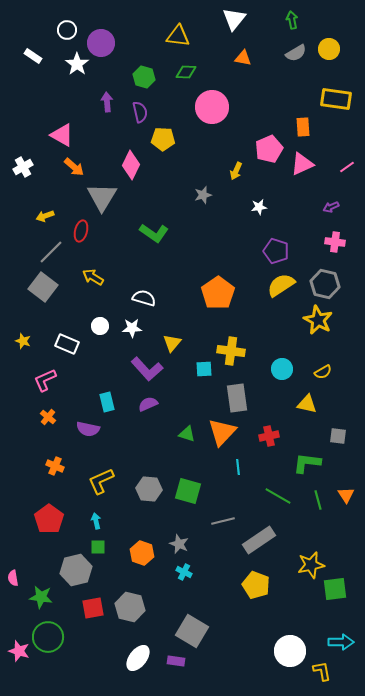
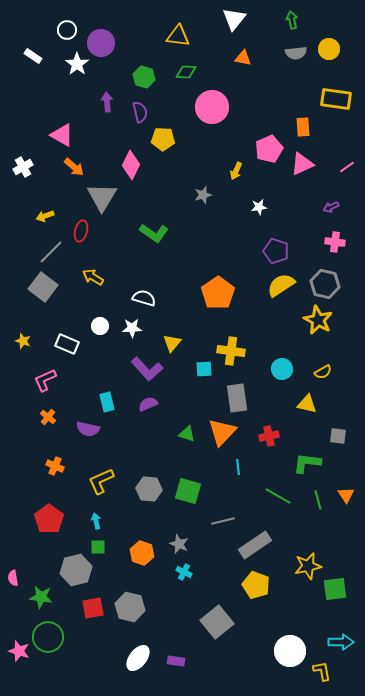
gray semicircle at (296, 53): rotated 25 degrees clockwise
gray rectangle at (259, 540): moved 4 px left, 5 px down
yellow star at (311, 565): moved 3 px left, 1 px down
gray square at (192, 631): moved 25 px right, 9 px up; rotated 20 degrees clockwise
